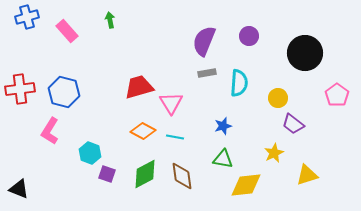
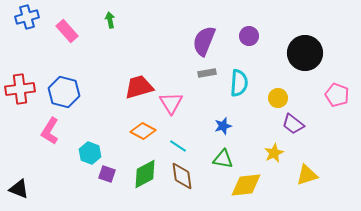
pink pentagon: rotated 15 degrees counterclockwise
cyan line: moved 3 px right, 9 px down; rotated 24 degrees clockwise
